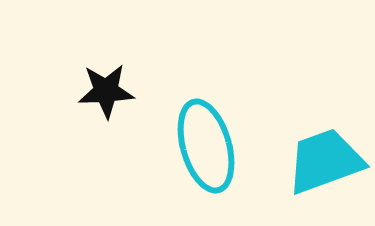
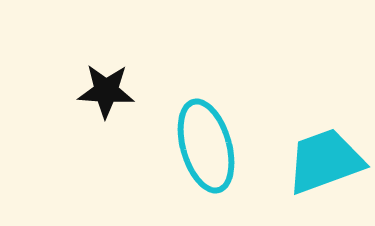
black star: rotated 6 degrees clockwise
